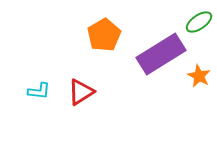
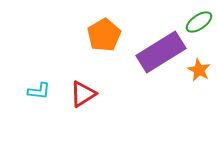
purple rectangle: moved 2 px up
orange star: moved 6 px up
red triangle: moved 2 px right, 2 px down
